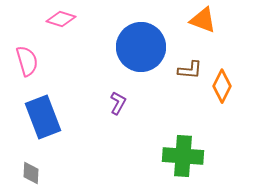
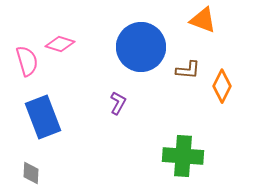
pink diamond: moved 1 px left, 25 px down
brown L-shape: moved 2 px left
